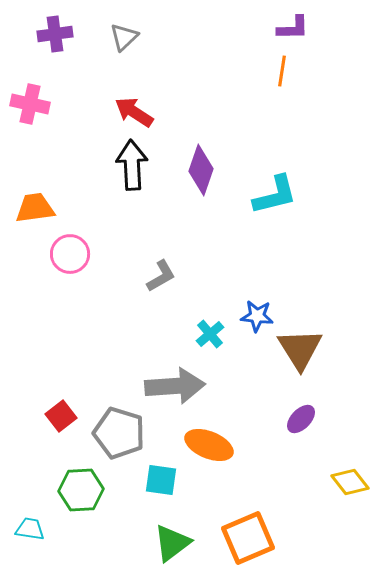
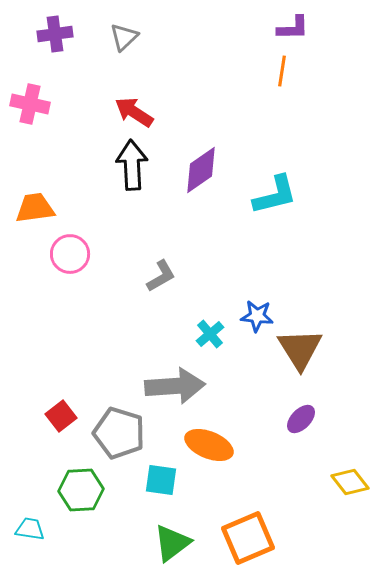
purple diamond: rotated 36 degrees clockwise
